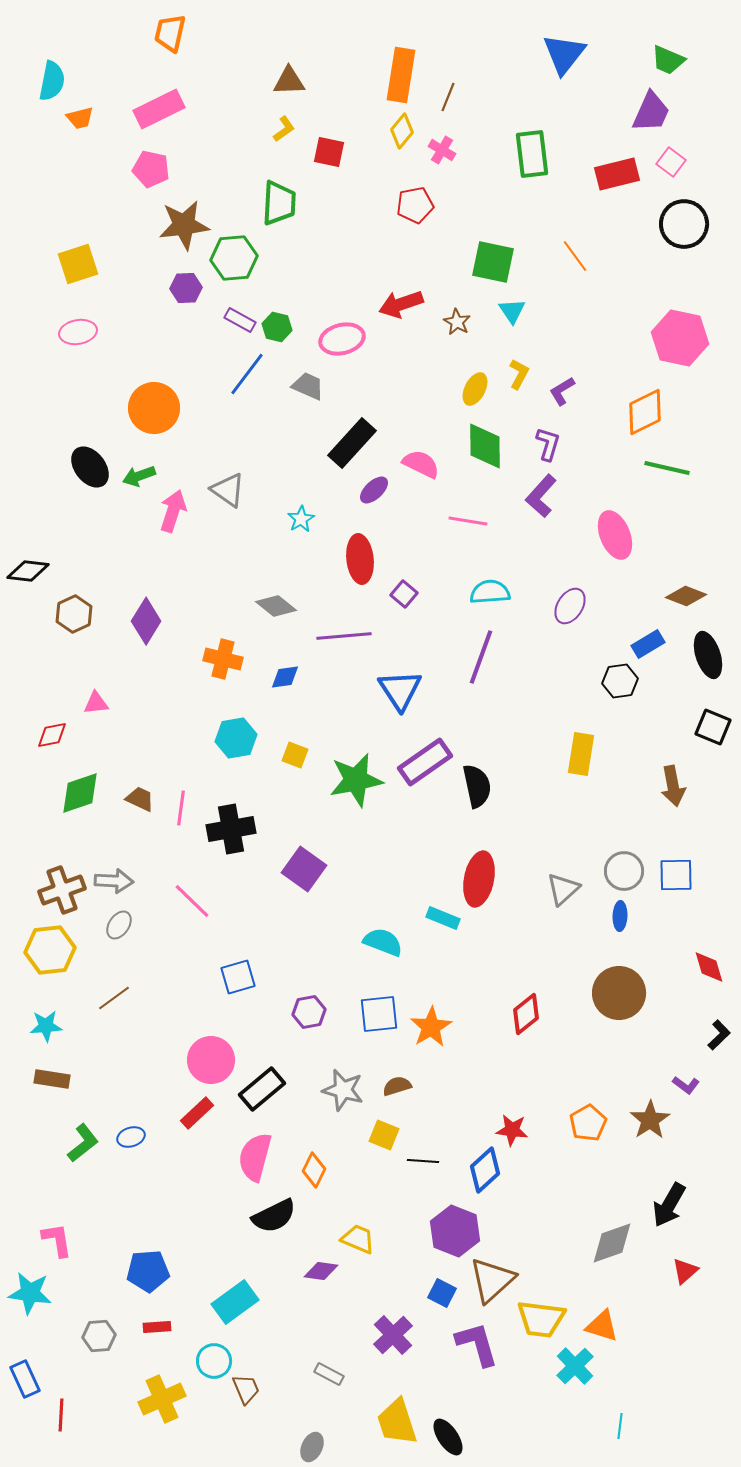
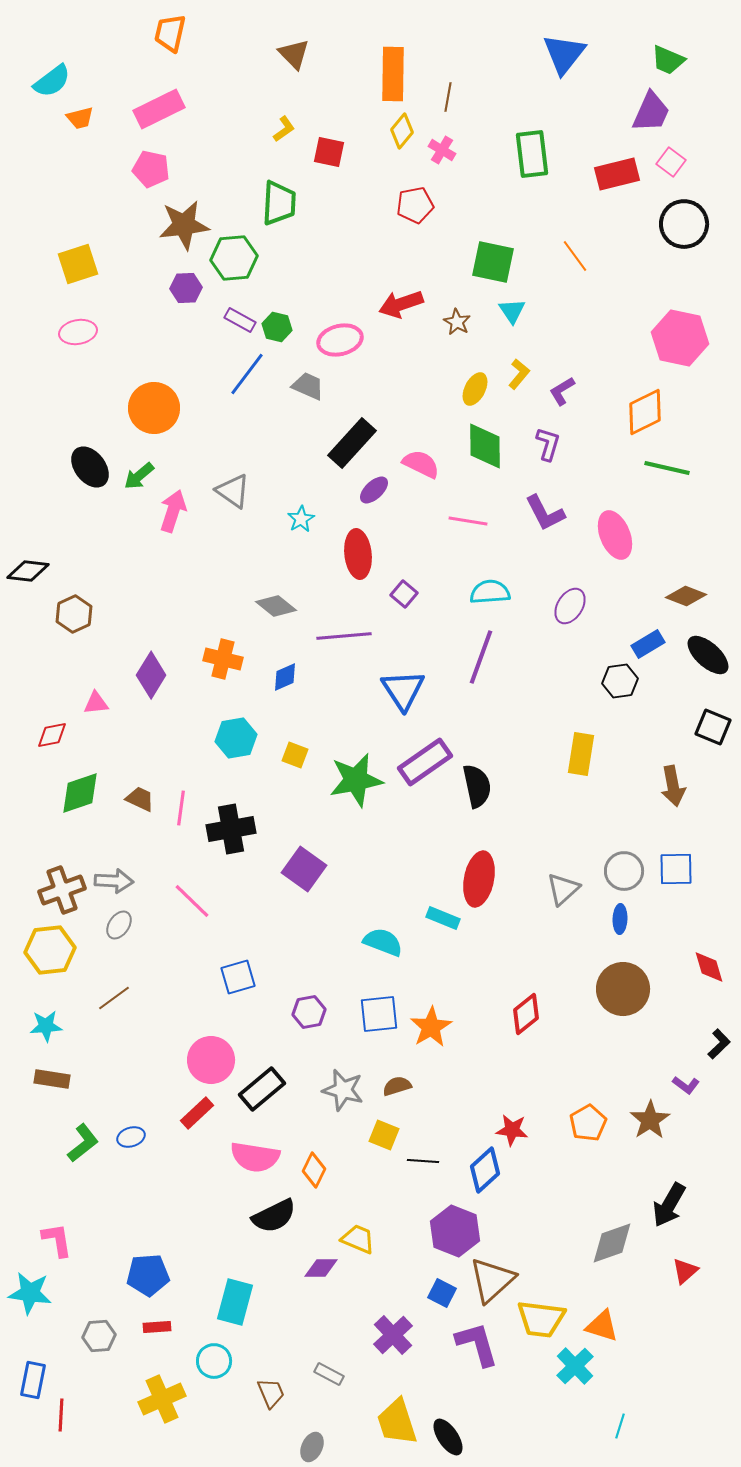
orange rectangle at (401, 75): moved 8 px left, 1 px up; rotated 8 degrees counterclockwise
cyan semicircle at (52, 81): rotated 42 degrees clockwise
brown triangle at (289, 81): moved 5 px right, 27 px up; rotated 48 degrees clockwise
brown line at (448, 97): rotated 12 degrees counterclockwise
pink ellipse at (342, 339): moved 2 px left, 1 px down
yellow L-shape at (519, 374): rotated 12 degrees clockwise
green arrow at (139, 476): rotated 20 degrees counterclockwise
gray triangle at (228, 490): moved 5 px right, 1 px down
purple L-shape at (541, 496): moved 4 px right, 17 px down; rotated 69 degrees counterclockwise
red ellipse at (360, 559): moved 2 px left, 5 px up
purple diamond at (146, 621): moved 5 px right, 54 px down
black ellipse at (708, 655): rotated 30 degrees counterclockwise
blue diamond at (285, 677): rotated 16 degrees counterclockwise
blue triangle at (400, 690): moved 3 px right
blue square at (676, 875): moved 6 px up
blue ellipse at (620, 916): moved 3 px down
brown circle at (619, 993): moved 4 px right, 4 px up
black L-shape at (719, 1035): moved 9 px down
pink semicircle at (255, 1157): rotated 96 degrees counterclockwise
blue pentagon at (148, 1271): moved 4 px down
purple diamond at (321, 1271): moved 3 px up; rotated 8 degrees counterclockwise
cyan rectangle at (235, 1302): rotated 39 degrees counterclockwise
blue rectangle at (25, 1379): moved 8 px right, 1 px down; rotated 36 degrees clockwise
brown trapezoid at (246, 1389): moved 25 px right, 4 px down
cyan line at (620, 1426): rotated 10 degrees clockwise
